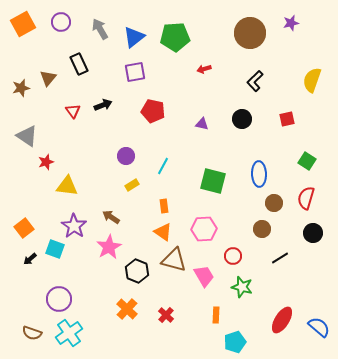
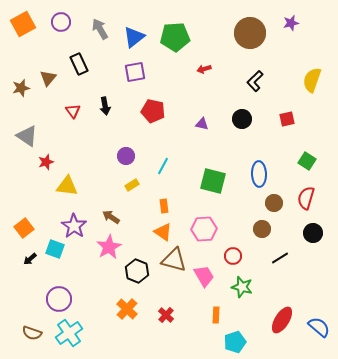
black arrow at (103, 105): moved 2 px right, 1 px down; rotated 102 degrees clockwise
